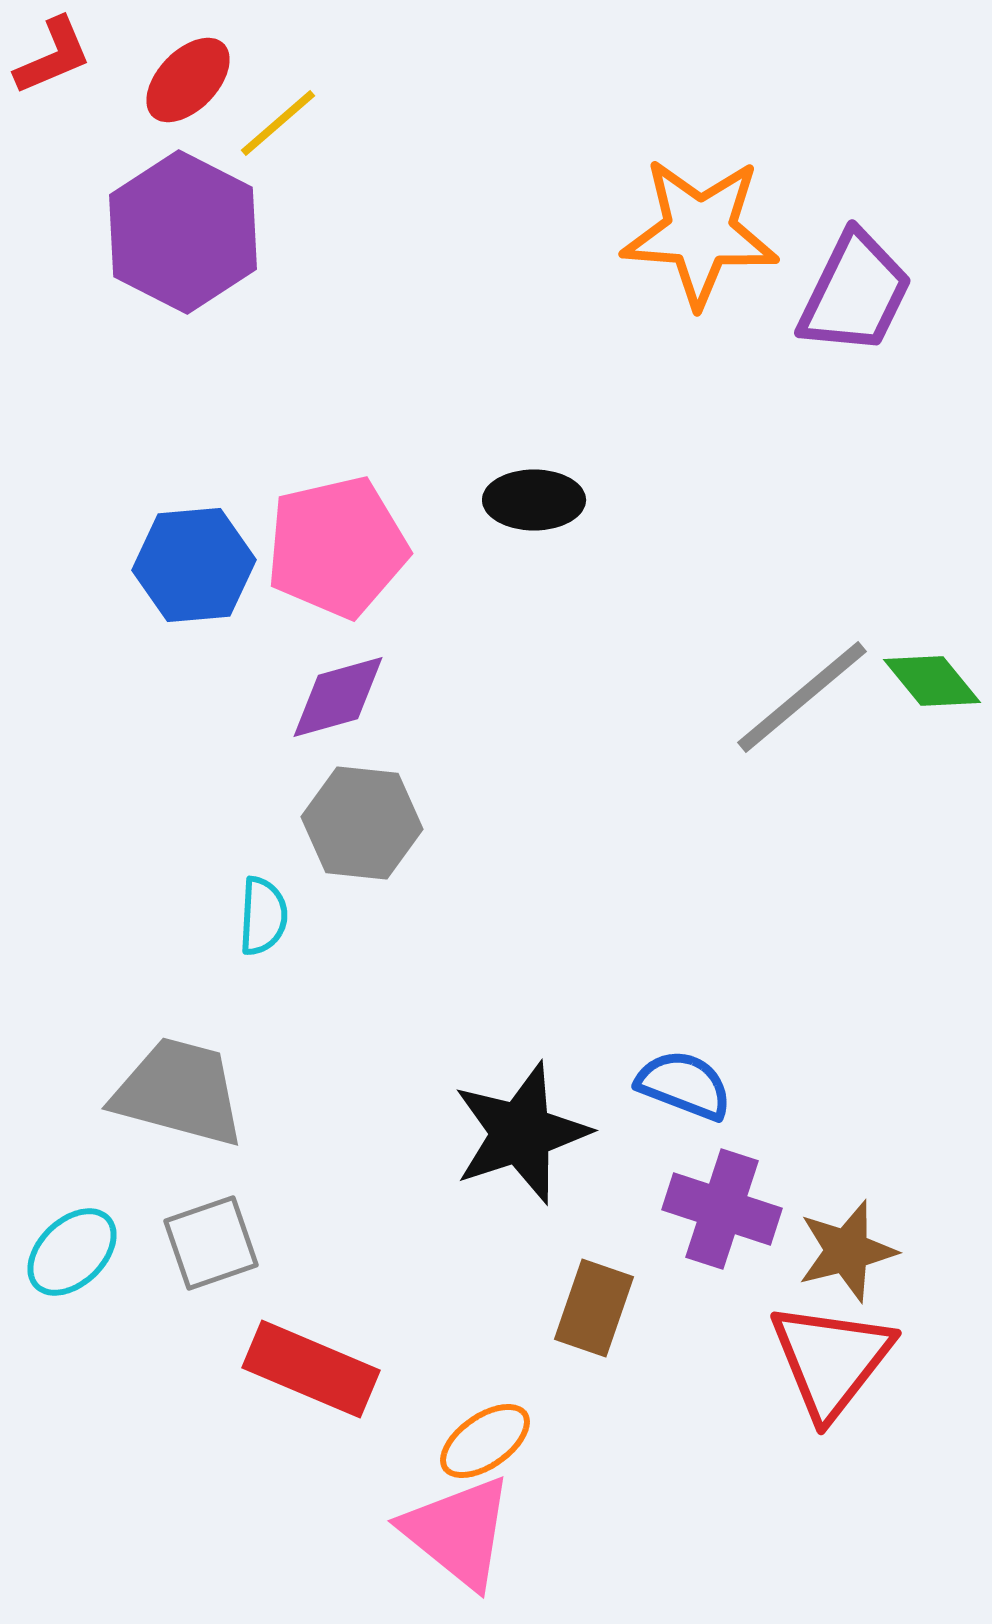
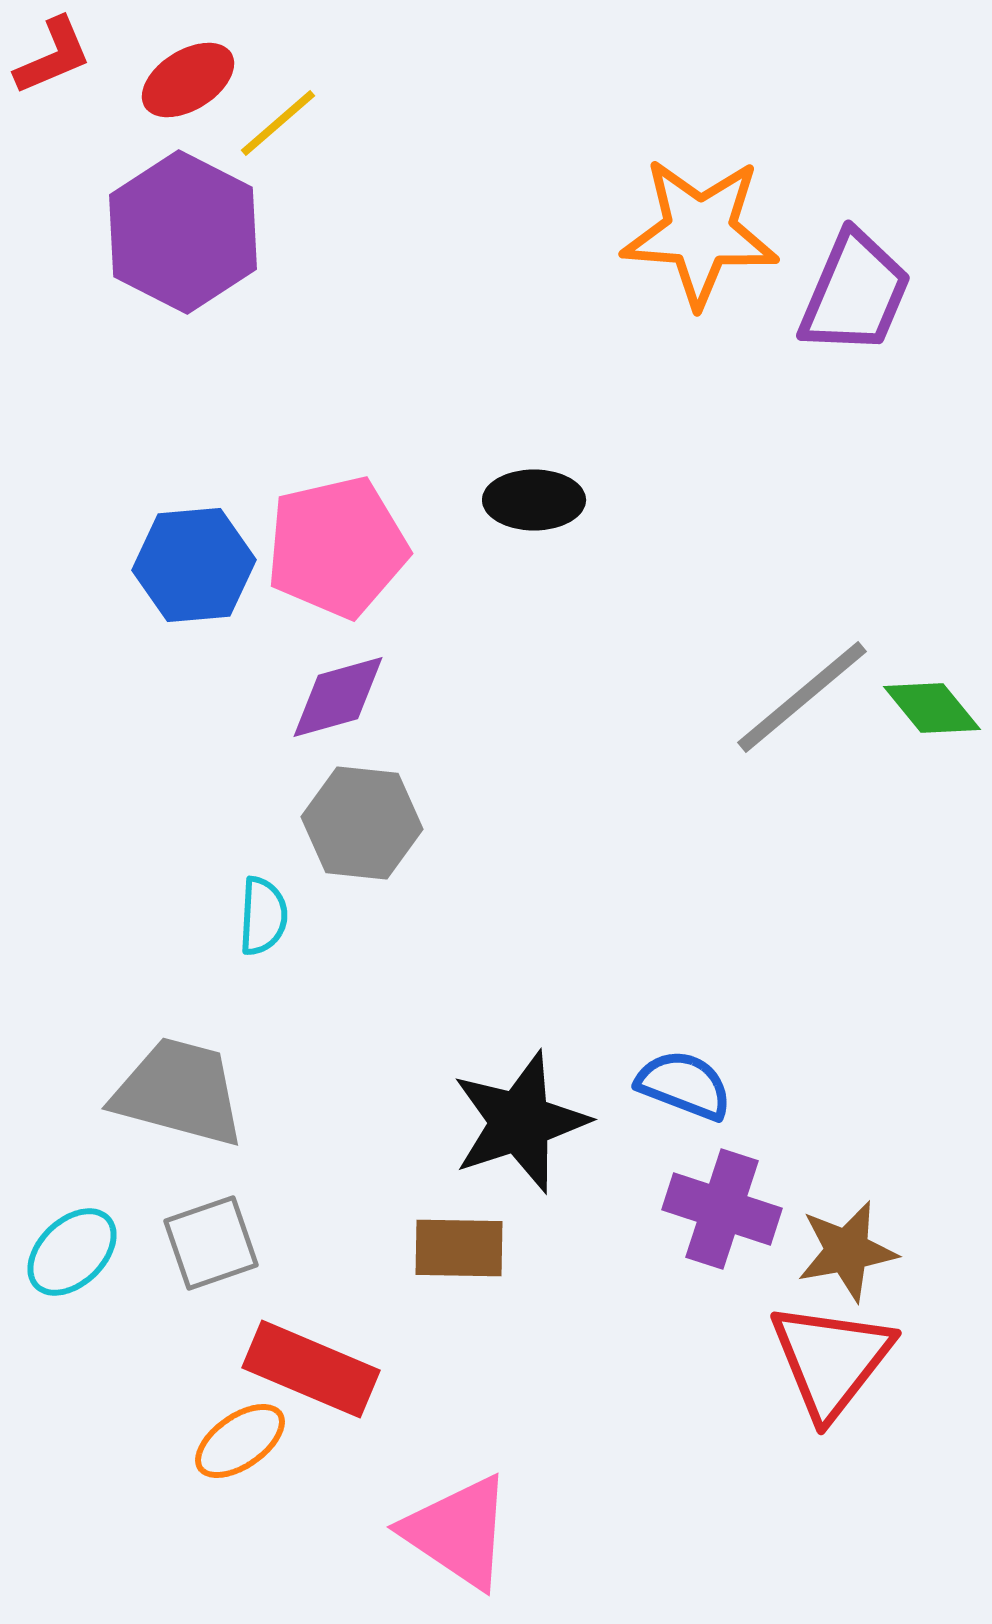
red ellipse: rotated 14 degrees clockwise
purple trapezoid: rotated 3 degrees counterclockwise
green diamond: moved 27 px down
black star: moved 1 px left, 11 px up
brown star: rotated 4 degrees clockwise
brown rectangle: moved 135 px left, 60 px up; rotated 72 degrees clockwise
orange ellipse: moved 245 px left
pink triangle: rotated 5 degrees counterclockwise
